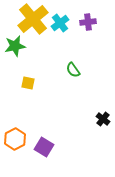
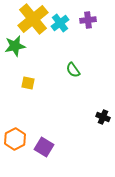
purple cross: moved 2 px up
black cross: moved 2 px up; rotated 16 degrees counterclockwise
